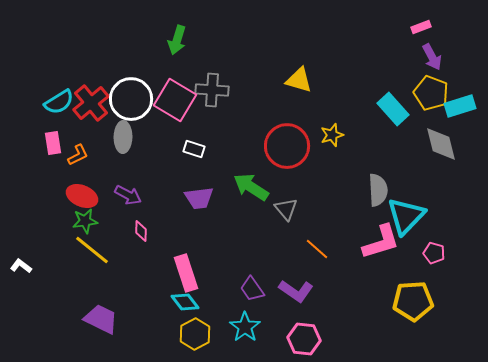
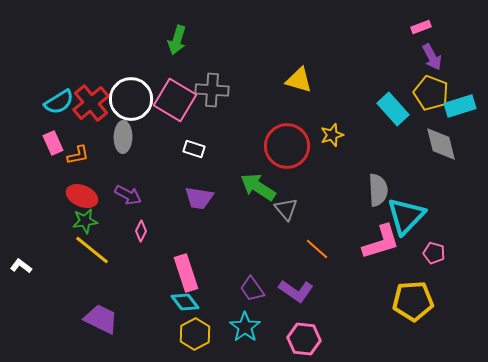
pink rectangle at (53, 143): rotated 15 degrees counterclockwise
orange L-shape at (78, 155): rotated 15 degrees clockwise
green arrow at (251, 187): moved 7 px right
purple trapezoid at (199, 198): rotated 16 degrees clockwise
pink diamond at (141, 231): rotated 25 degrees clockwise
